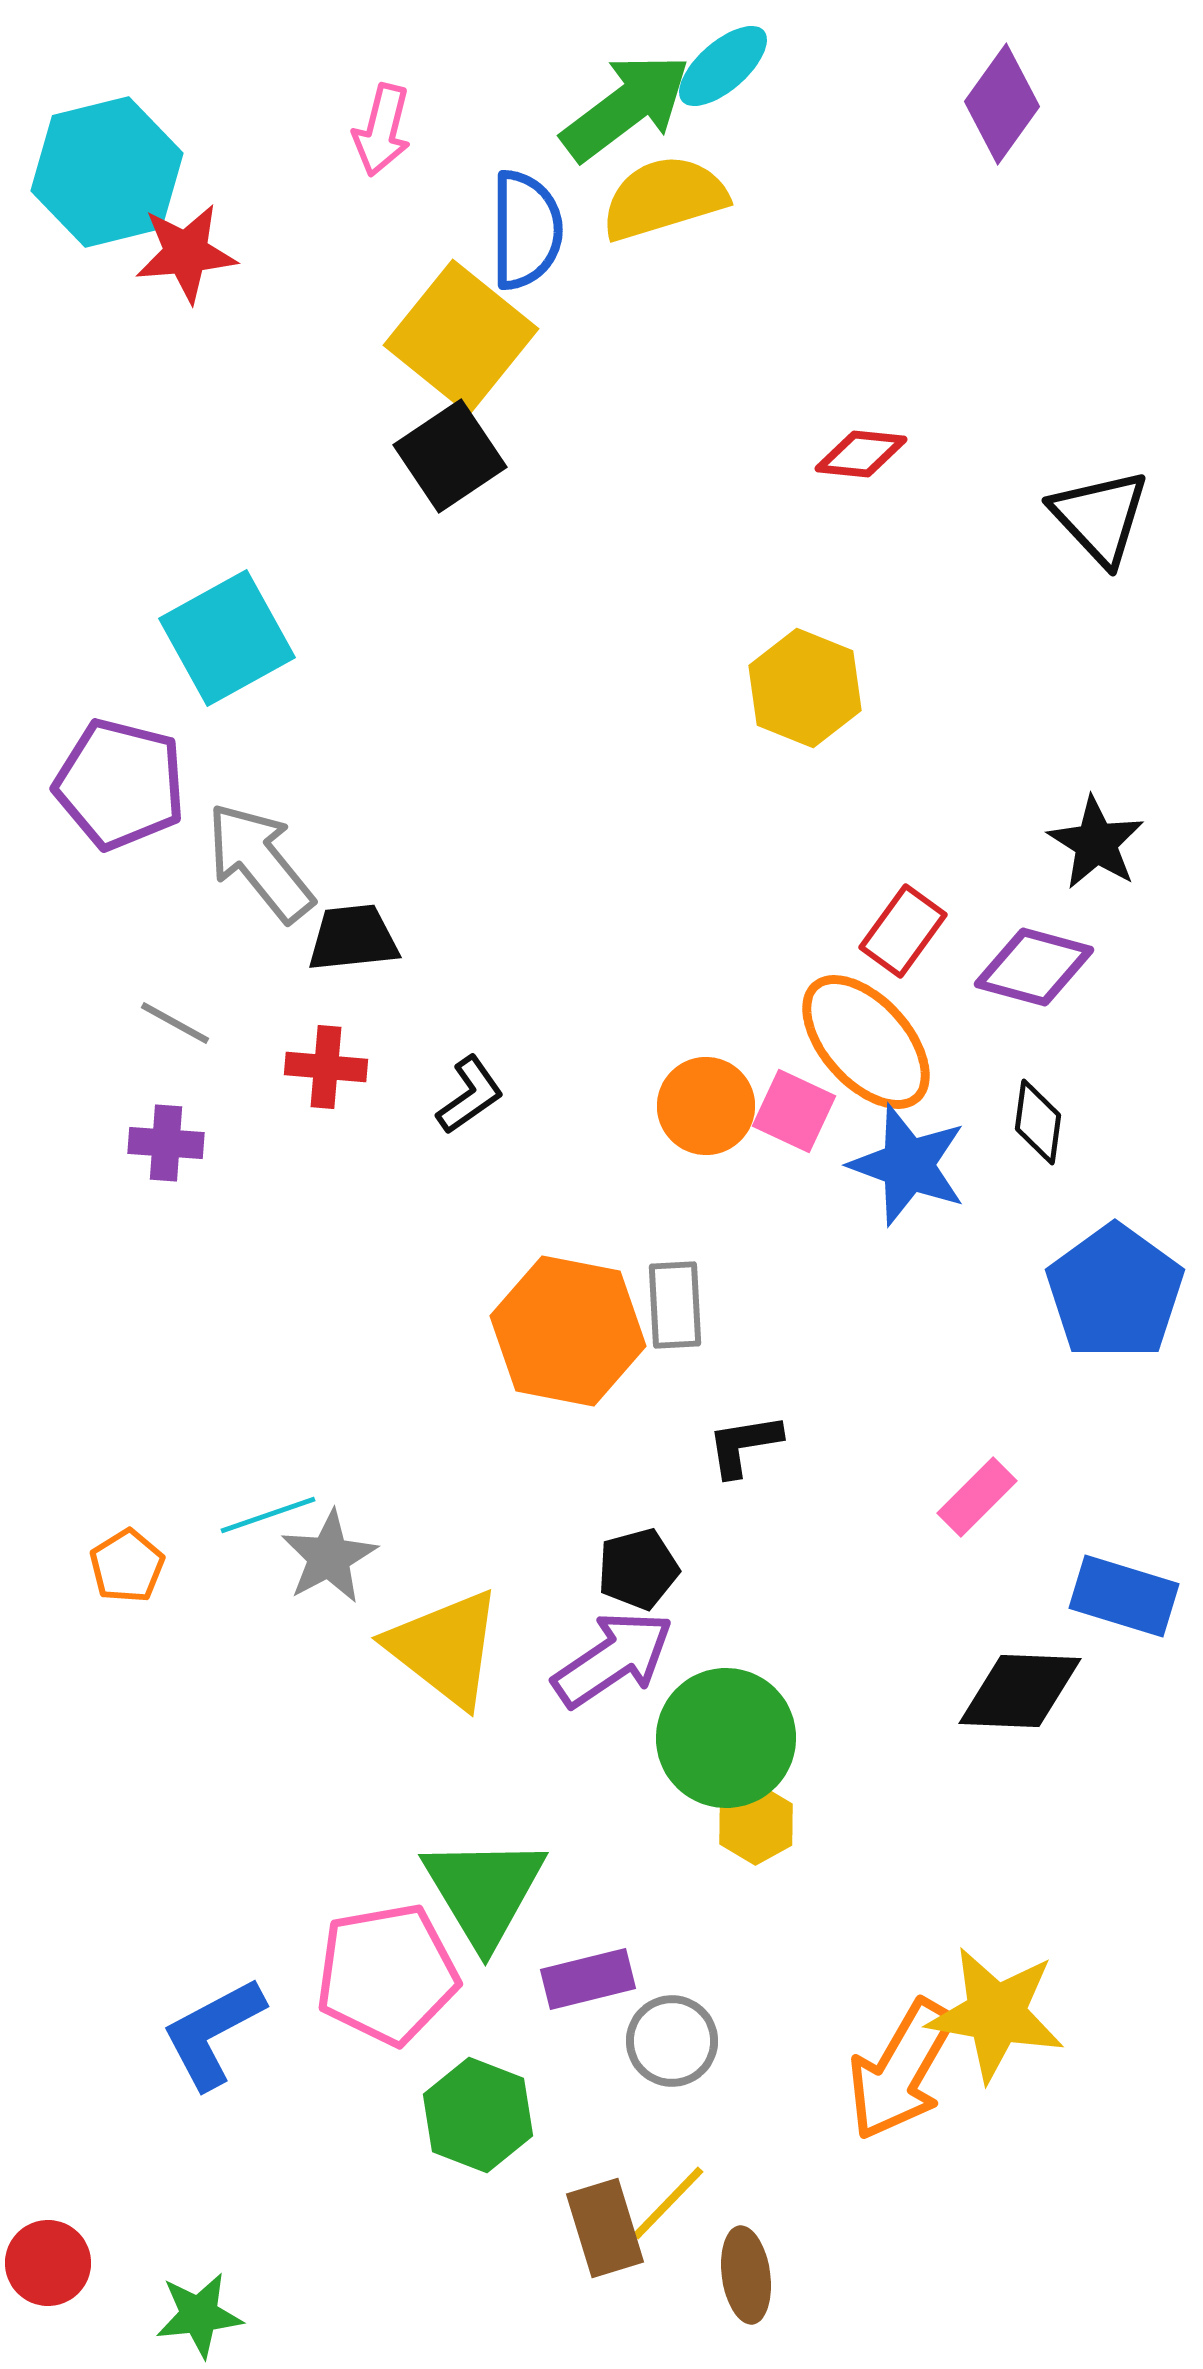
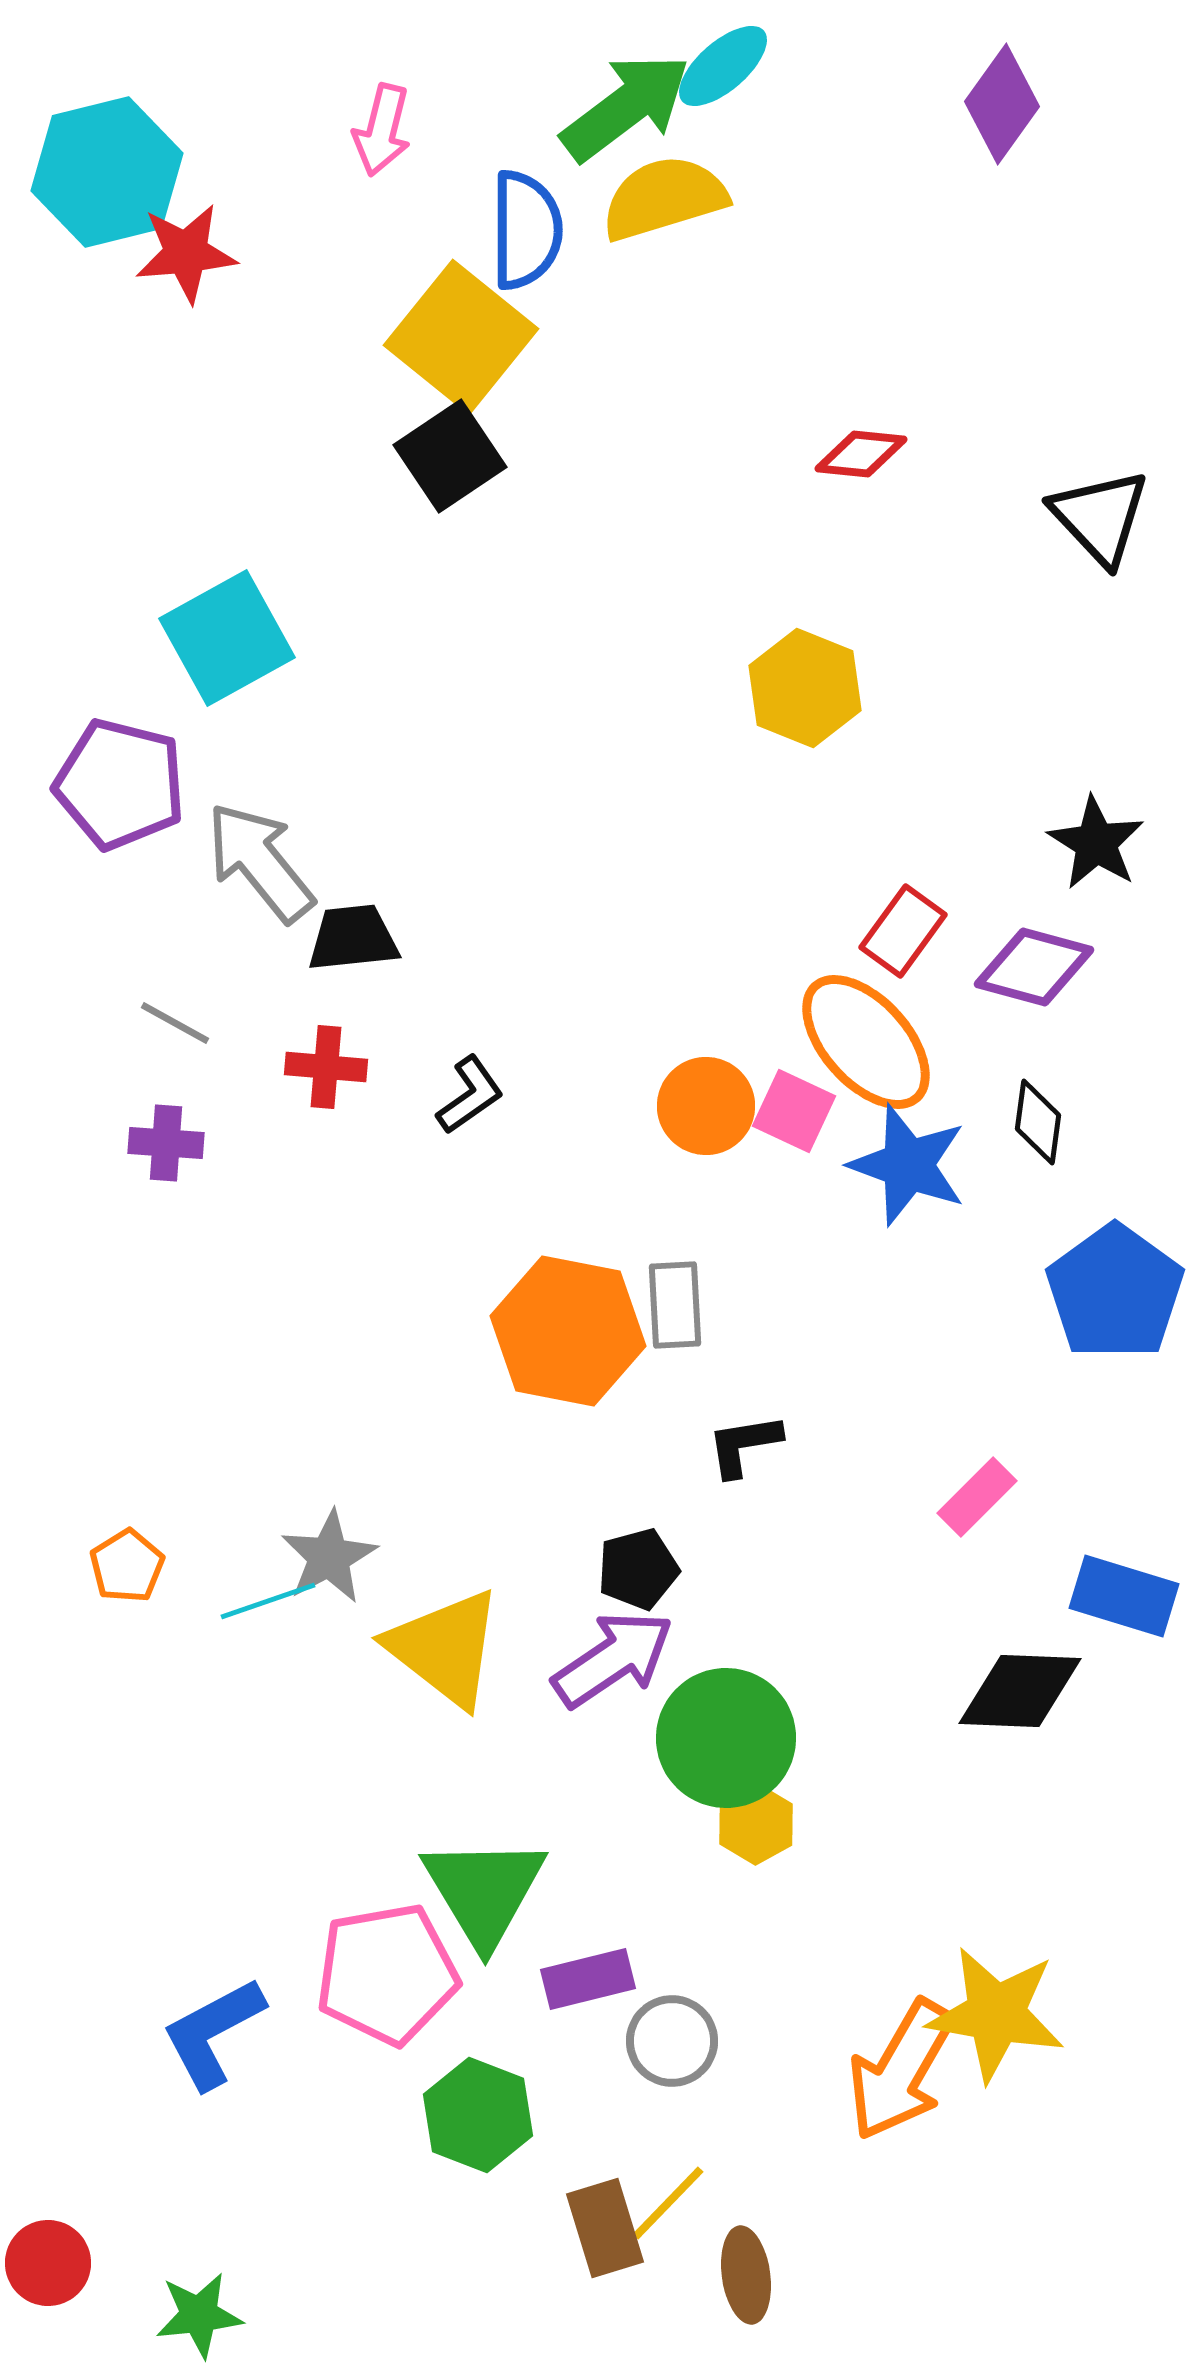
cyan line at (268, 1515): moved 86 px down
